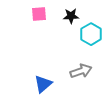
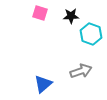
pink square: moved 1 px right, 1 px up; rotated 21 degrees clockwise
cyan hexagon: rotated 10 degrees counterclockwise
